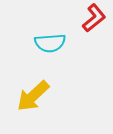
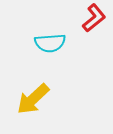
yellow arrow: moved 3 px down
